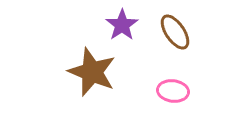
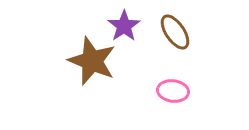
purple star: moved 2 px right, 1 px down
brown star: moved 11 px up
